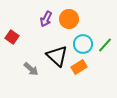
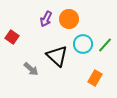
orange rectangle: moved 16 px right, 11 px down; rotated 28 degrees counterclockwise
